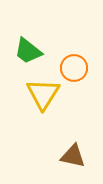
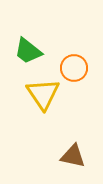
yellow triangle: rotated 6 degrees counterclockwise
